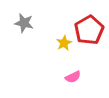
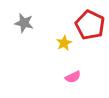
red pentagon: moved 1 px right, 5 px up; rotated 16 degrees counterclockwise
